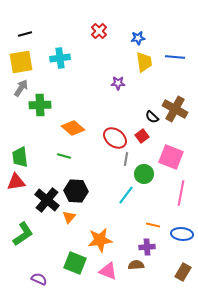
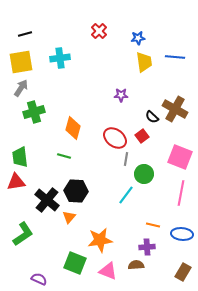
purple star: moved 3 px right, 12 px down
green cross: moved 6 px left, 7 px down; rotated 15 degrees counterclockwise
orange diamond: rotated 65 degrees clockwise
pink square: moved 9 px right
